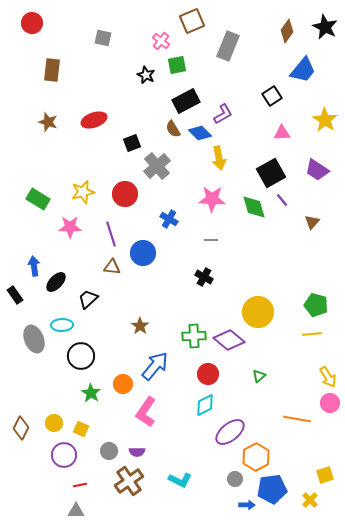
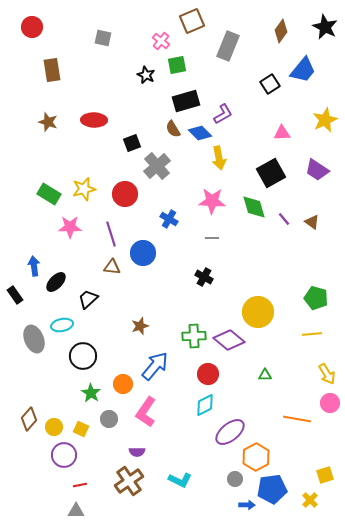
red circle at (32, 23): moved 4 px down
brown diamond at (287, 31): moved 6 px left
brown rectangle at (52, 70): rotated 15 degrees counterclockwise
black square at (272, 96): moved 2 px left, 12 px up
black rectangle at (186, 101): rotated 12 degrees clockwise
red ellipse at (94, 120): rotated 20 degrees clockwise
yellow star at (325, 120): rotated 15 degrees clockwise
yellow star at (83, 192): moved 1 px right, 3 px up
green rectangle at (38, 199): moved 11 px right, 5 px up
pink star at (212, 199): moved 2 px down
purple line at (282, 200): moved 2 px right, 19 px down
brown triangle at (312, 222): rotated 35 degrees counterclockwise
gray line at (211, 240): moved 1 px right, 2 px up
green pentagon at (316, 305): moved 7 px up
cyan ellipse at (62, 325): rotated 10 degrees counterclockwise
brown star at (140, 326): rotated 18 degrees clockwise
black circle at (81, 356): moved 2 px right
green triangle at (259, 376): moved 6 px right, 1 px up; rotated 40 degrees clockwise
yellow arrow at (328, 377): moved 1 px left, 3 px up
yellow circle at (54, 423): moved 4 px down
brown diamond at (21, 428): moved 8 px right, 9 px up; rotated 15 degrees clockwise
gray circle at (109, 451): moved 32 px up
